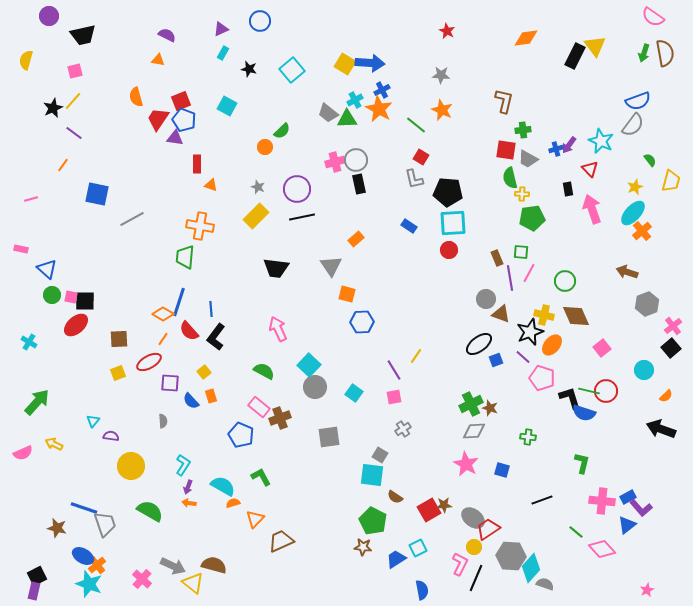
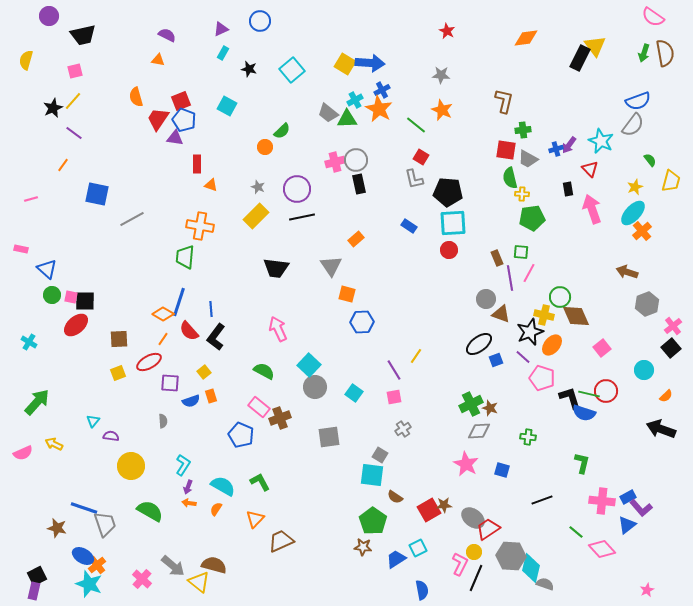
black rectangle at (575, 56): moved 5 px right, 2 px down
green circle at (565, 281): moved 5 px left, 16 px down
green line at (589, 391): moved 3 px down
blue semicircle at (191, 401): rotated 66 degrees counterclockwise
gray diamond at (474, 431): moved 5 px right
green L-shape at (261, 477): moved 1 px left, 5 px down
orange semicircle at (233, 503): moved 17 px left, 6 px down; rotated 40 degrees counterclockwise
green pentagon at (373, 521): rotated 8 degrees clockwise
yellow circle at (474, 547): moved 5 px down
gray arrow at (173, 566): rotated 15 degrees clockwise
cyan diamond at (531, 568): rotated 28 degrees counterclockwise
yellow triangle at (193, 583): moved 6 px right, 1 px up
